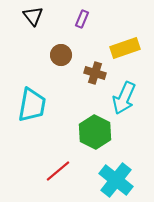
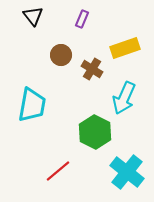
brown cross: moved 3 px left, 4 px up; rotated 15 degrees clockwise
cyan cross: moved 11 px right, 8 px up
